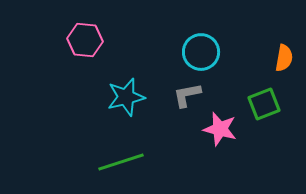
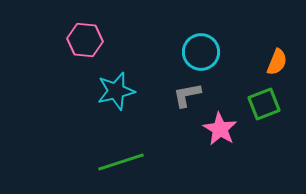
orange semicircle: moved 7 px left, 4 px down; rotated 12 degrees clockwise
cyan star: moved 10 px left, 6 px up
pink star: rotated 16 degrees clockwise
